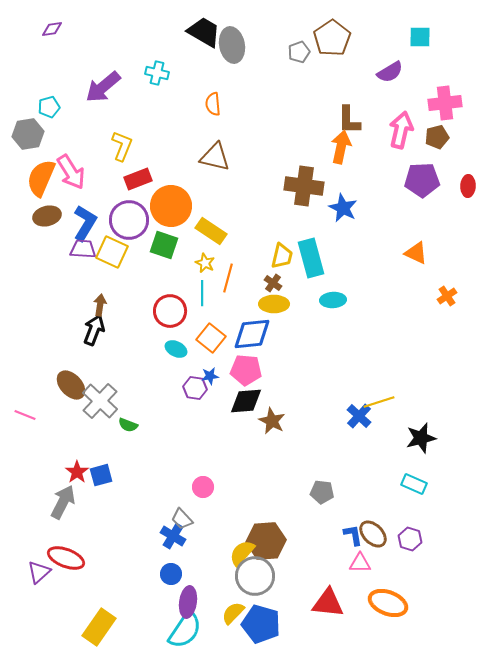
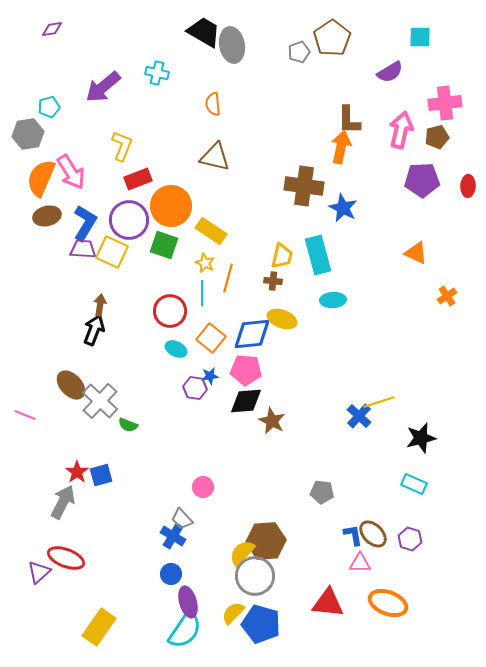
cyan rectangle at (311, 258): moved 7 px right, 3 px up
brown cross at (273, 283): moved 2 px up; rotated 30 degrees counterclockwise
yellow ellipse at (274, 304): moved 8 px right, 15 px down; rotated 20 degrees clockwise
purple ellipse at (188, 602): rotated 24 degrees counterclockwise
